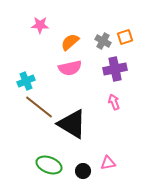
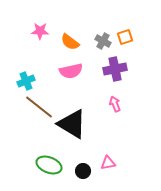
pink star: moved 6 px down
orange semicircle: rotated 102 degrees counterclockwise
pink semicircle: moved 1 px right, 3 px down
pink arrow: moved 1 px right, 2 px down
